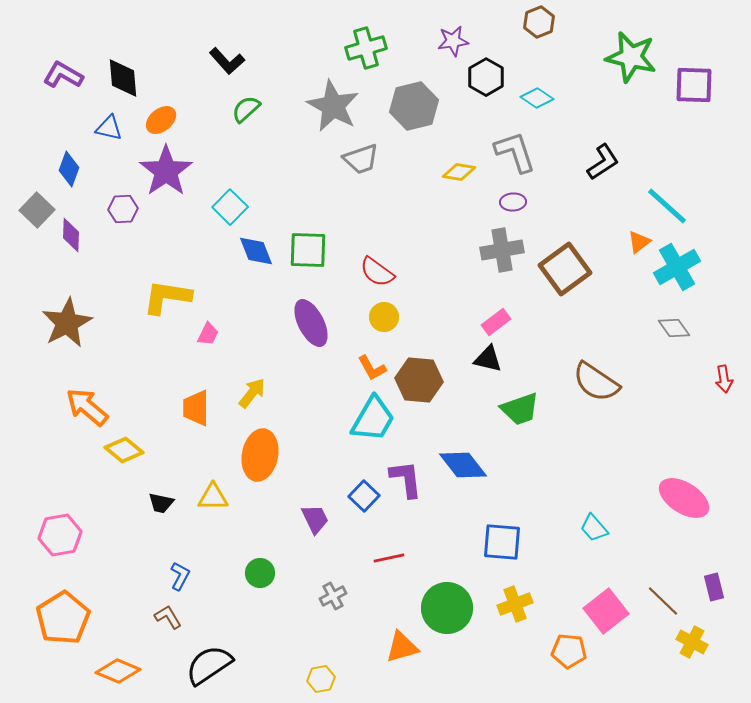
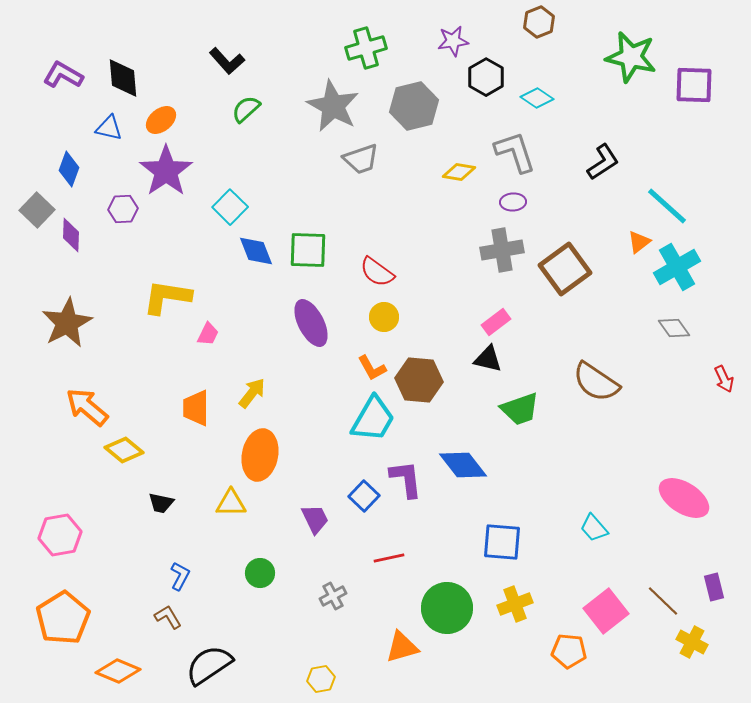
red arrow at (724, 379): rotated 16 degrees counterclockwise
yellow triangle at (213, 497): moved 18 px right, 6 px down
